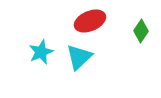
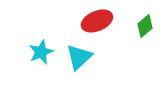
red ellipse: moved 7 px right
green diamond: moved 4 px right, 5 px up; rotated 15 degrees clockwise
